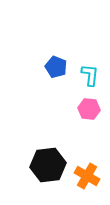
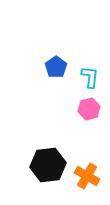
blue pentagon: rotated 15 degrees clockwise
cyan L-shape: moved 2 px down
pink hexagon: rotated 20 degrees counterclockwise
